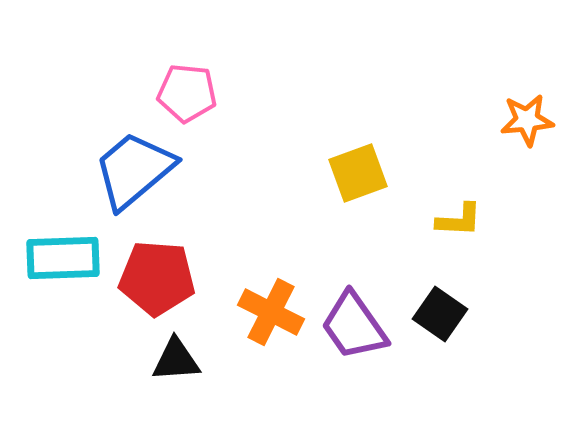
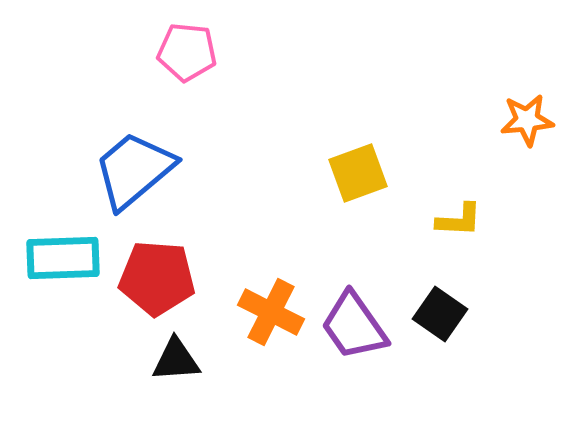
pink pentagon: moved 41 px up
